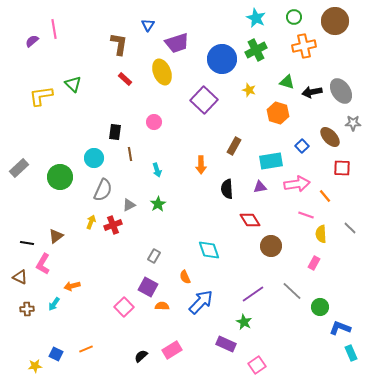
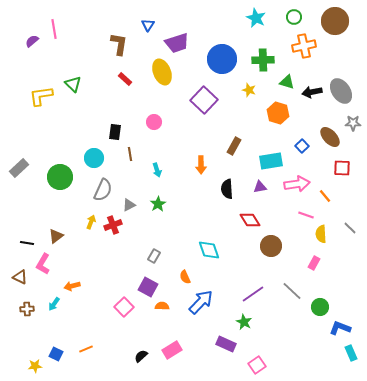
green cross at (256, 50): moved 7 px right, 10 px down; rotated 25 degrees clockwise
